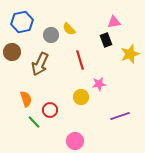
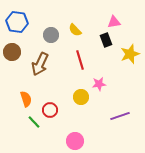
blue hexagon: moved 5 px left; rotated 20 degrees clockwise
yellow semicircle: moved 6 px right, 1 px down
